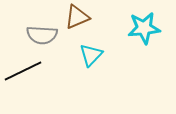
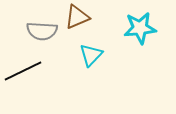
cyan star: moved 4 px left
gray semicircle: moved 4 px up
